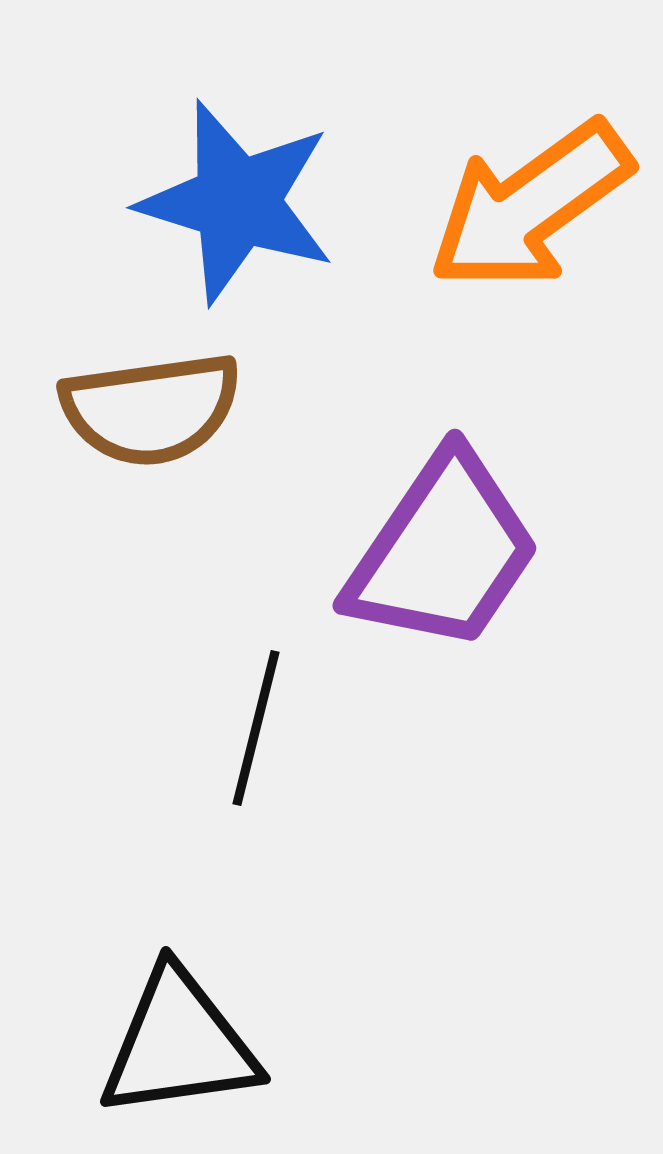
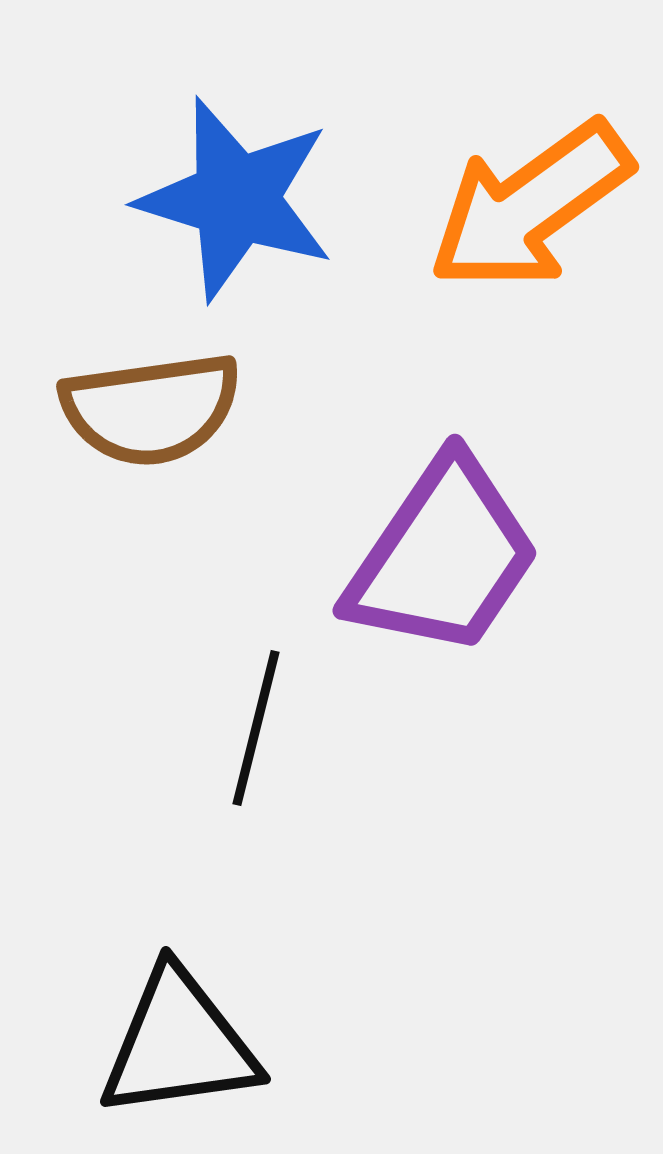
blue star: moved 1 px left, 3 px up
purple trapezoid: moved 5 px down
